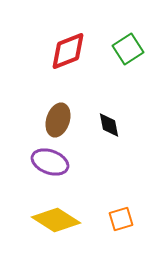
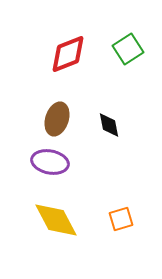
red diamond: moved 3 px down
brown ellipse: moved 1 px left, 1 px up
purple ellipse: rotated 9 degrees counterclockwise
yellow diamond: rotated 30 degrees clockwise
